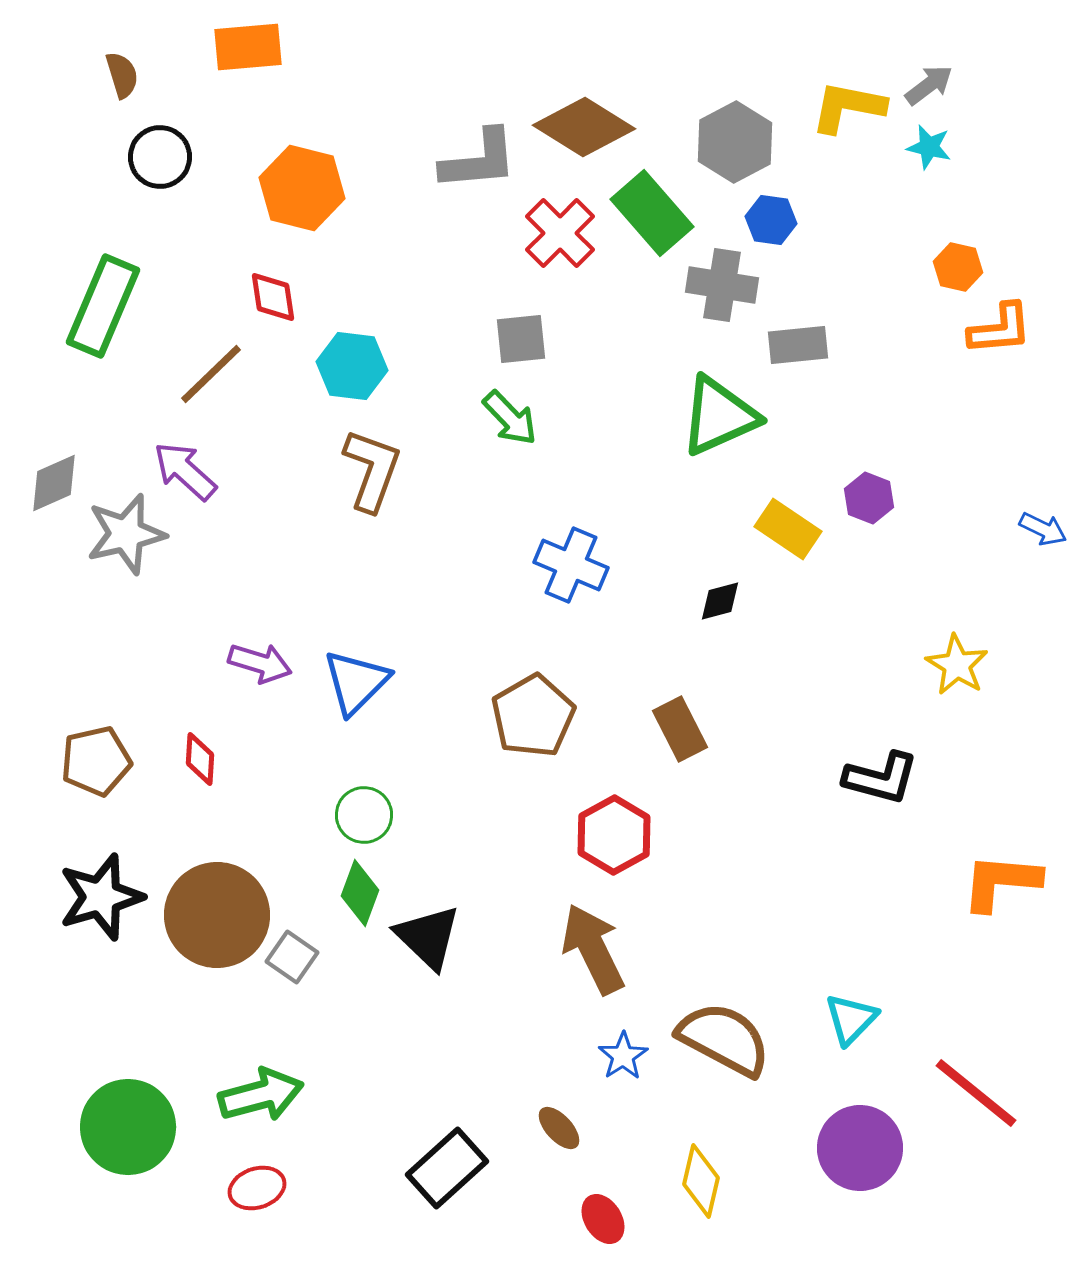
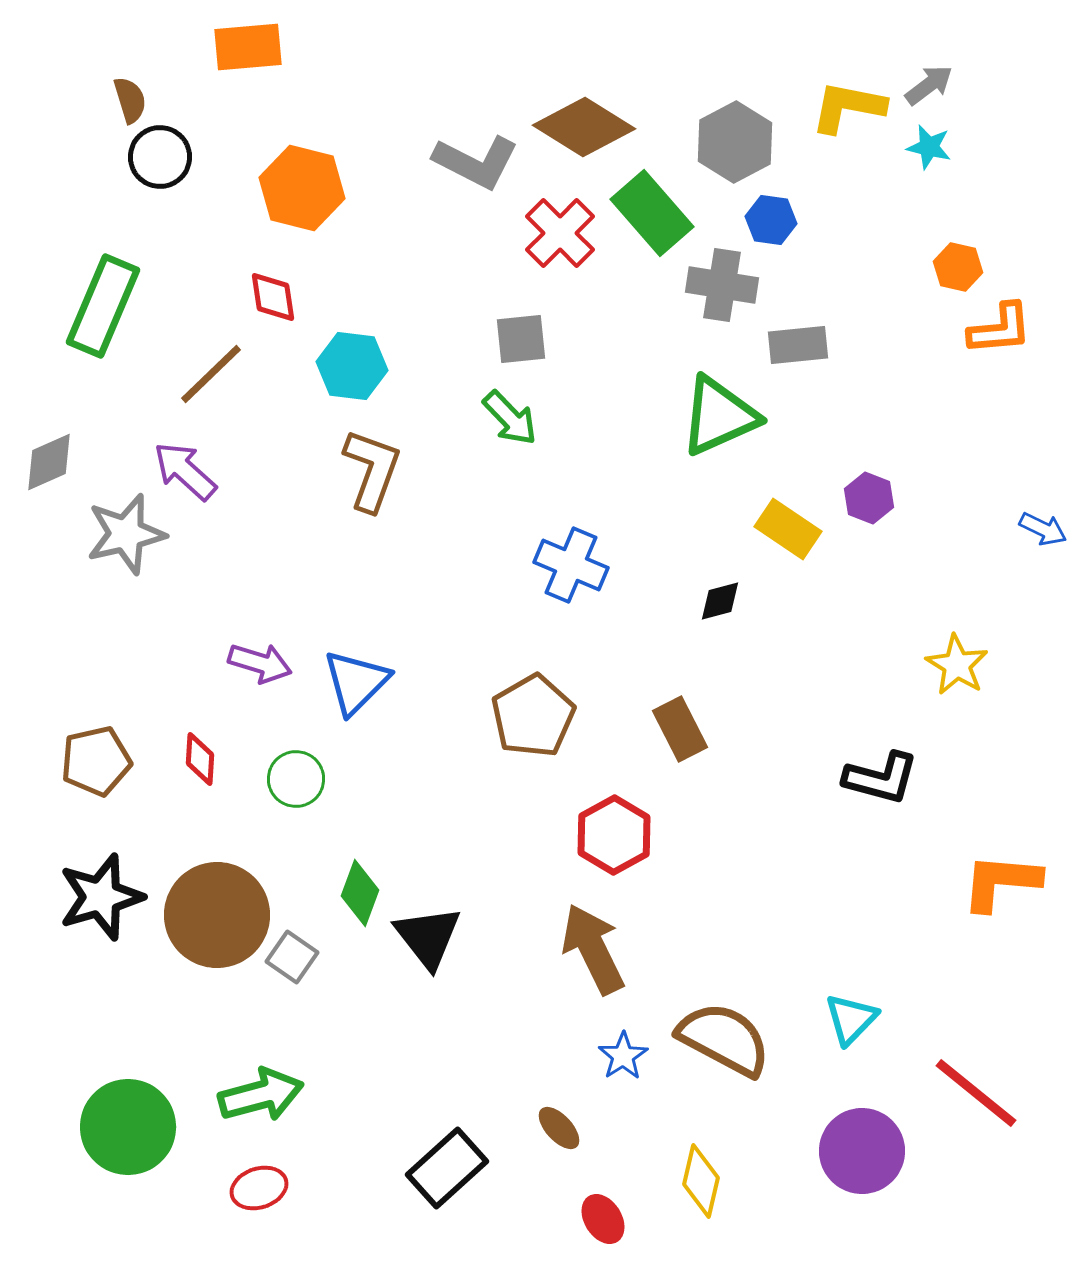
brown semicircle at (122, 75): moved 8 px right, 25 px down
gray L-shape at (479, 160): moved 3 px left, 2 px down; rotated 32 degrees clockwise
gray diamond at (54, 483): moved 5 px left, 21 px up
green circle at (364, 815): moved 68 px left, 36 px up
black triangle at (428, 937): rotated 8 degrees clockwise
purple circle at (860, 1148): moved 2 px right, 3 px down
red ellipse at (257, 1188): moved 2 px right
